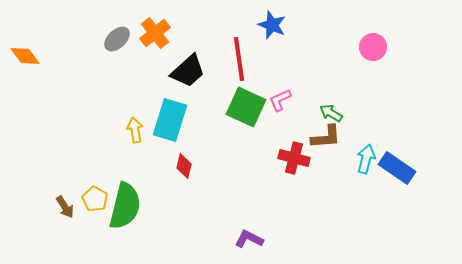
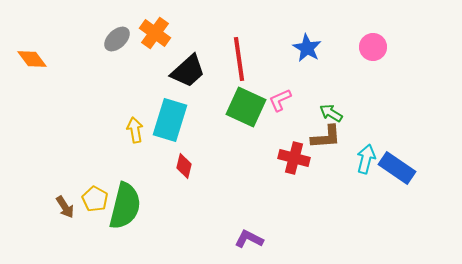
blue star: moved 35 px right, 23 px down; rotated 8 degrees clockwise
orange cross: rotated 16 degrees counterclockwise
orange diamond: moved 7 px right, 3 px down
